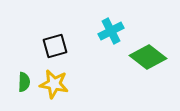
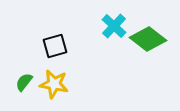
cyan cross: moved 3 px right, 5 px up; rotated 20 degrees counterclockwise
green diamond: moved 18 px up
green semicircle: rotated 144 degrees counterclockwise
